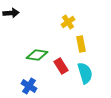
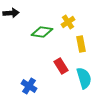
green diamond: moved 5 px right, 23 px up
cyan semicircle: moved 1 px left, 5 px down
